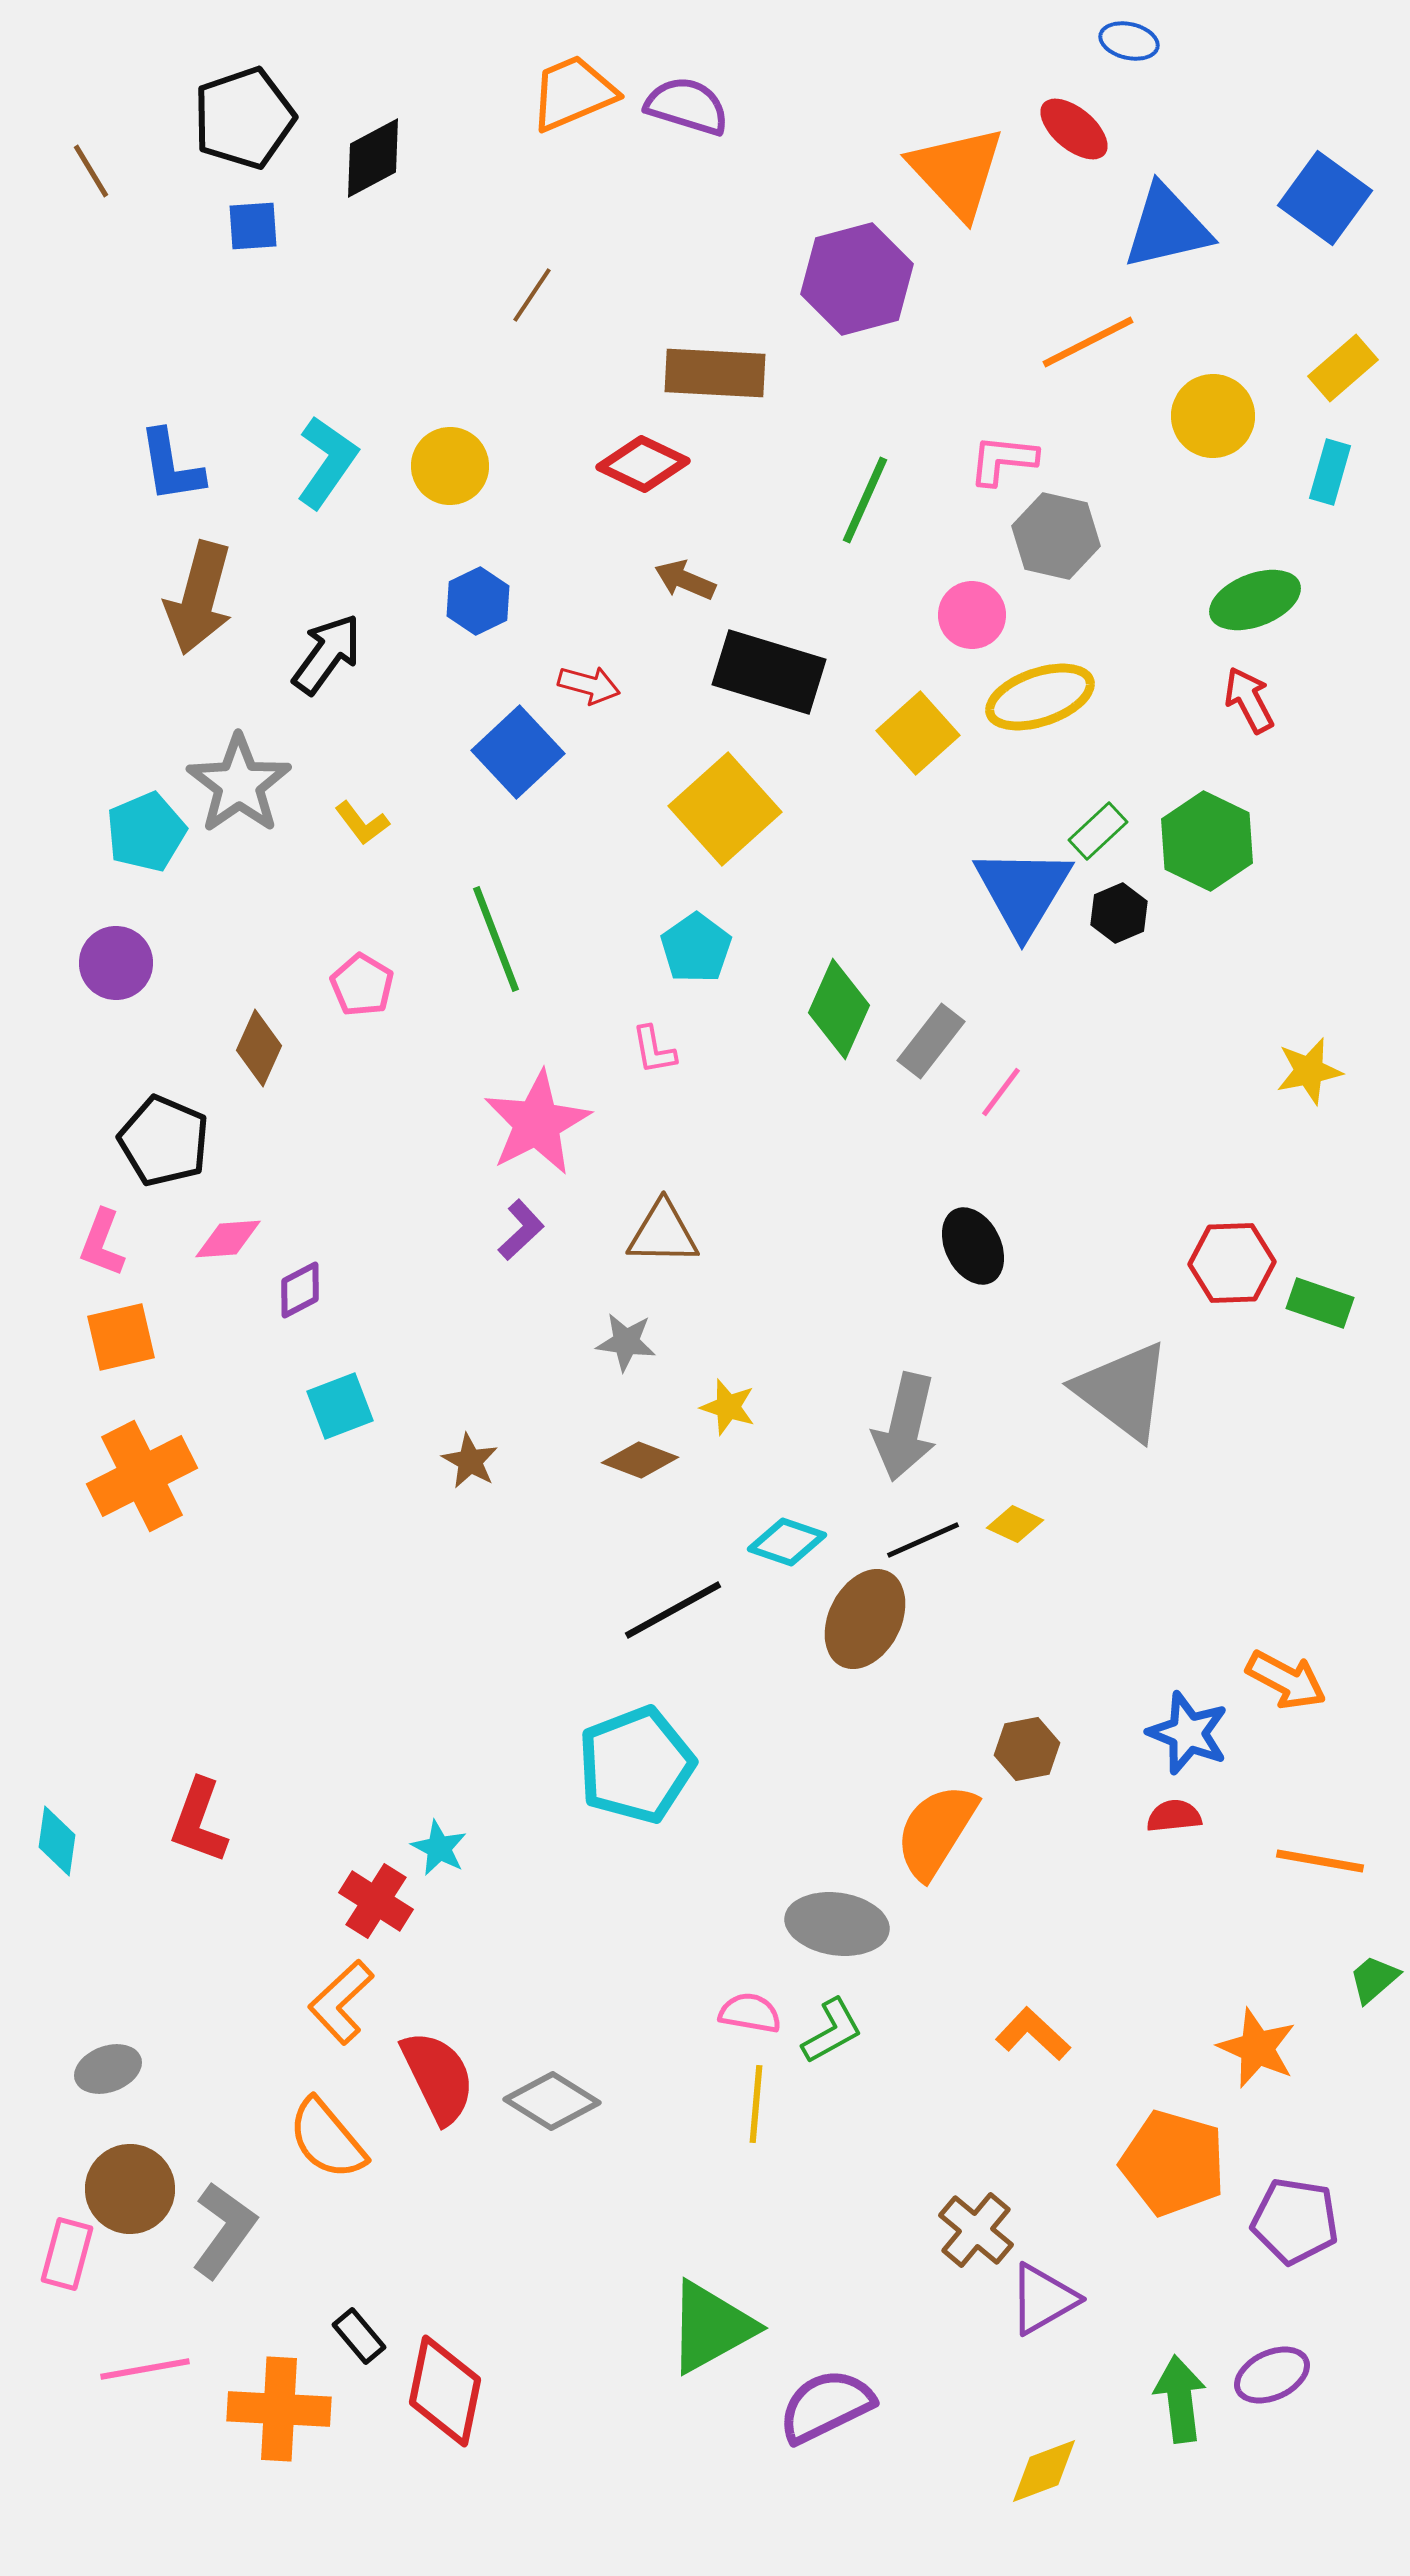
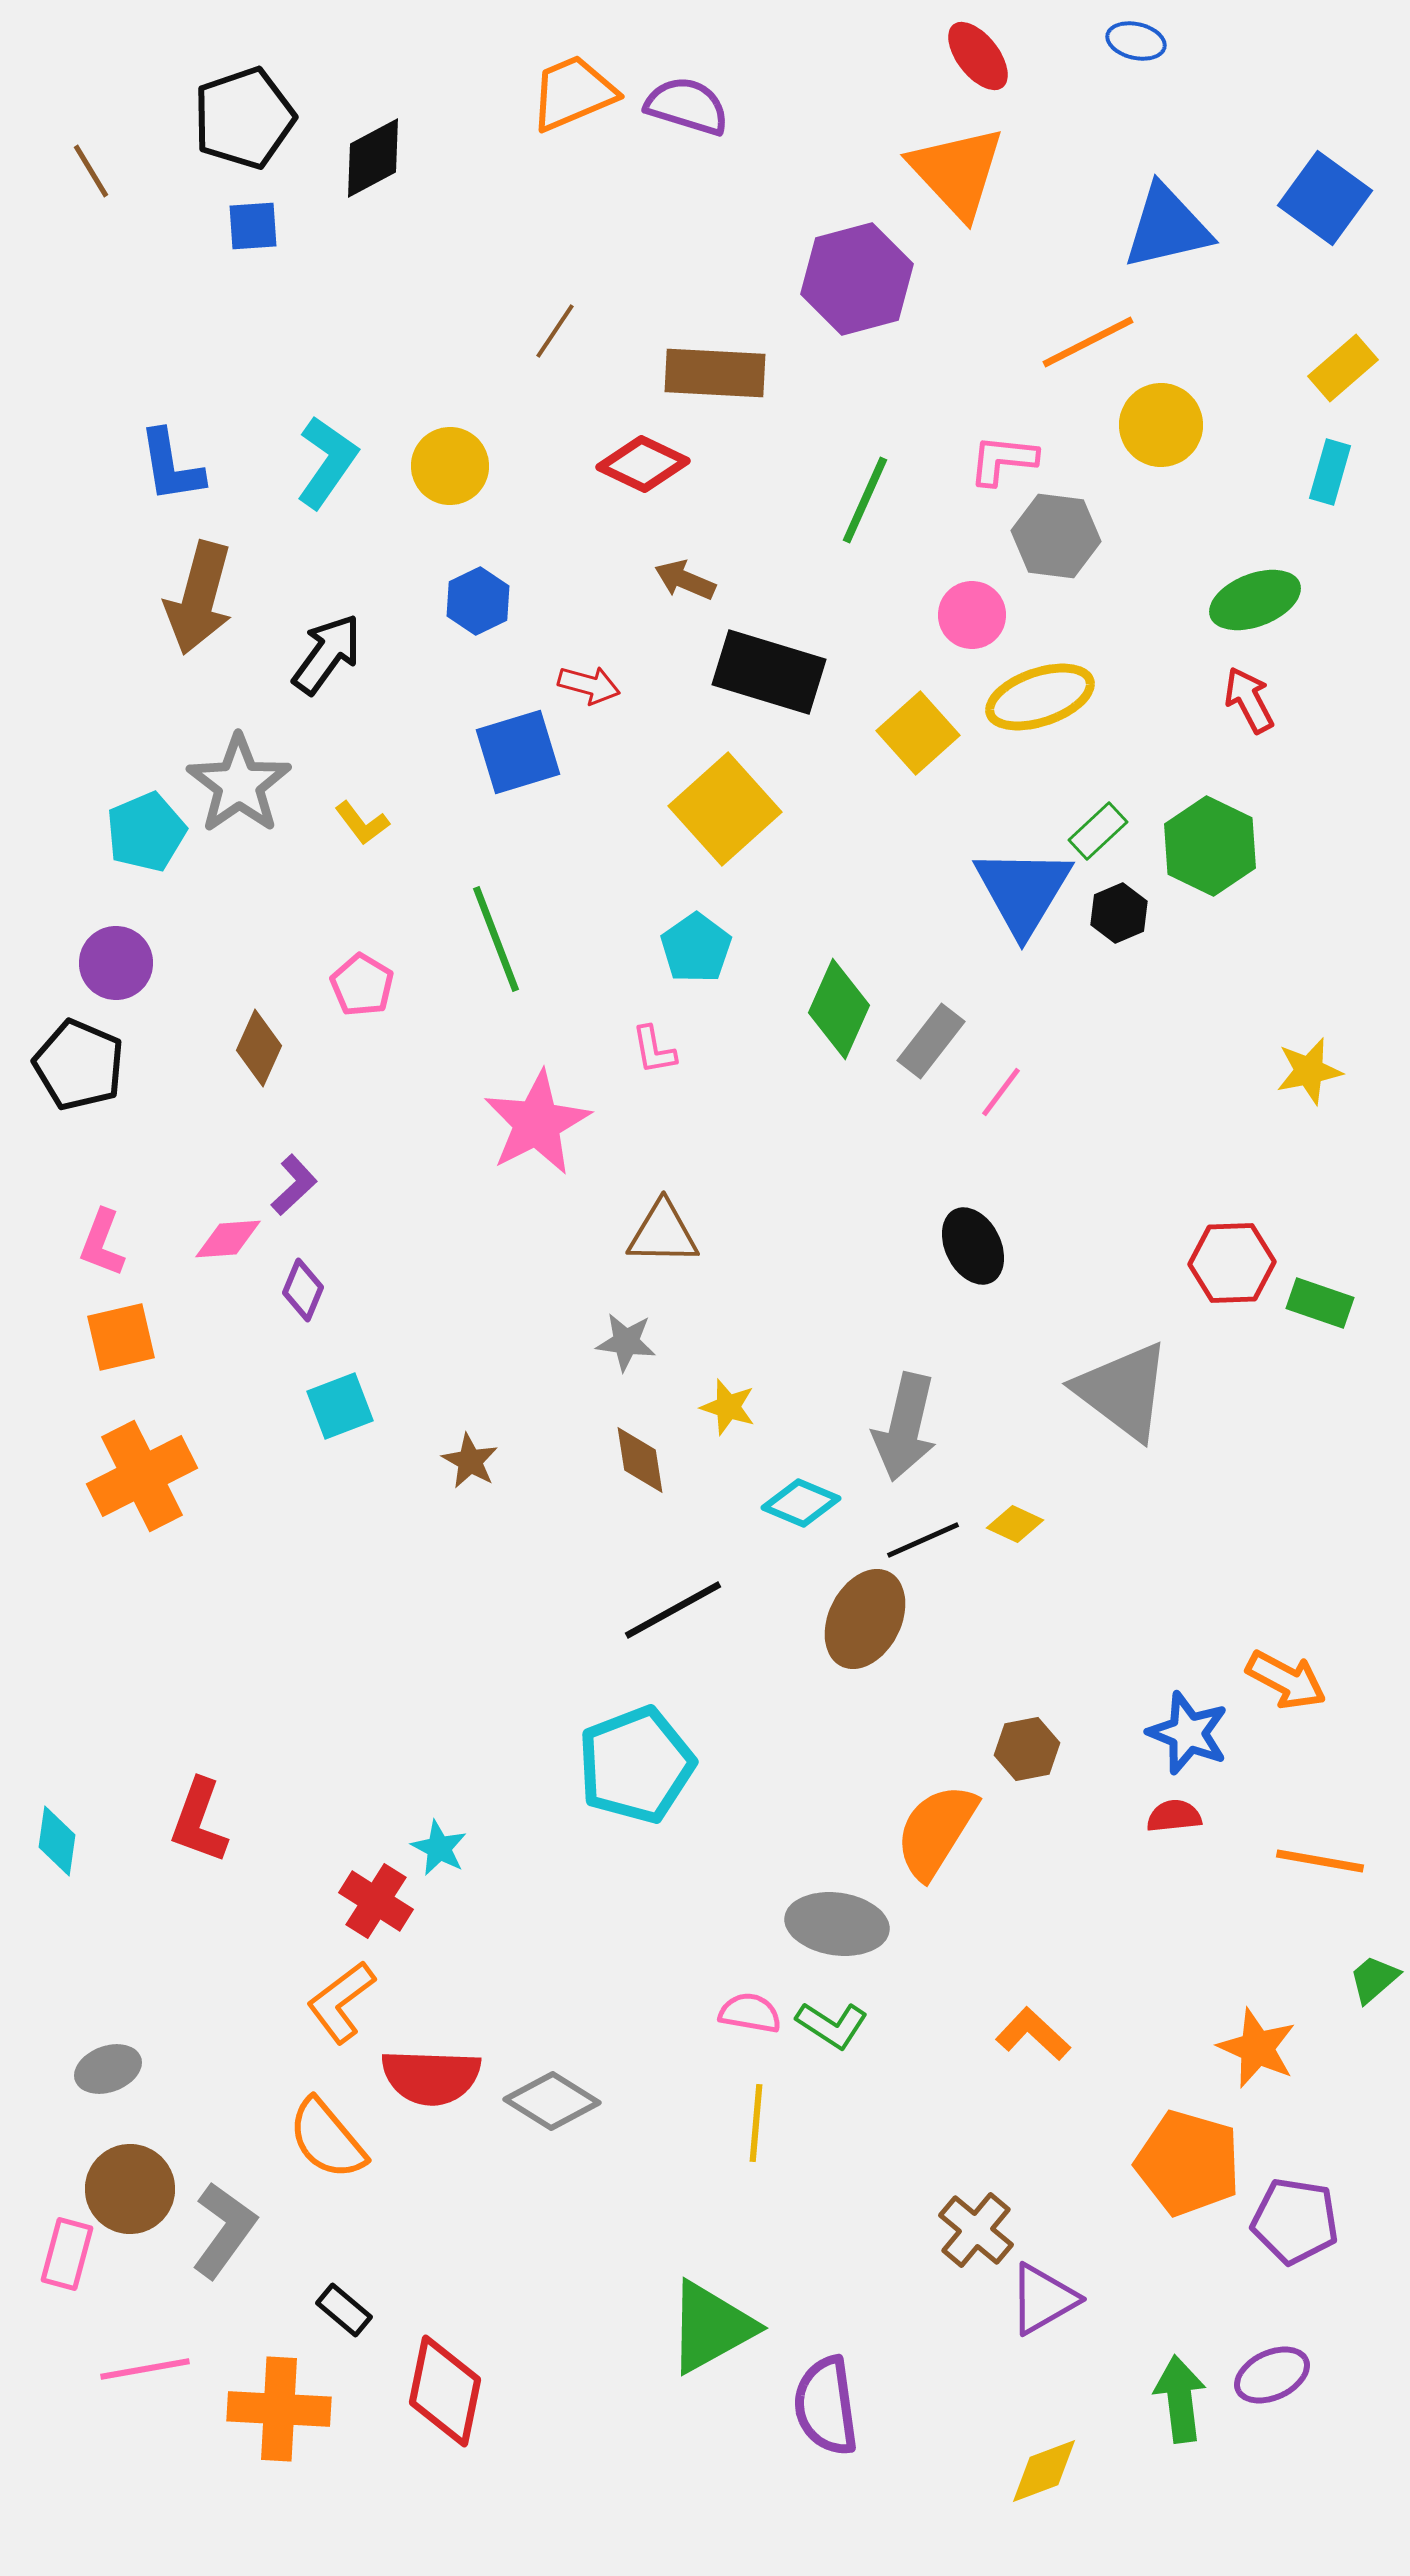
blue ellipse at (1129, 41): moved 7 px right
red ellipse at (1074, 129): moved 96 px left, 73 px up; rotated 12 degrees clockwise
brown line at (532, 295): moved 23 px right, 36 px down
yellow circle at (1213, 416): moved 52 px left, 9 px down
gray hexagon at (1056, 536): rotated 6 degrees counterclockwise
blue square at (518, 752): rotated 26 degrees clockwise
green hexagon at (1207, 841): moved 3 px right, 5 px down
black pentagon at (164, 1141): moved 85 px left, 76 px up
purple L-shape at (521, 1230): moved 227 px left, 45 px up
purple diamond at (300, 1290): moved 3 px right; rotated 40 degrees counterclockwise
brown diamond at (640, 1460): rotated 60 degrees clockwise
cyan diamond at (787, 1542): moved 14 px right, 39 px up; rotated 4 degrees clockwise
orange L-shape at (341, 2002): rotated 6 degrees clockwise
green L-shape at (832, 2031): moved 6 px up; rotated 62 degrees clockwise
red semicircle at (438, 2077): moved 7 px left; rotated 118 degrees clockwise
yellow line at (756, 2104): moved 19 px down
orange pentagon at (1173, 2163): moved 15 px right
black rectangle at (359, 2336): moved 15 px left, 26 px up; rotated 10 degrees counterclockwise
purple semicircle at (826, 2406): rotated 72 degrees counterclockwise
